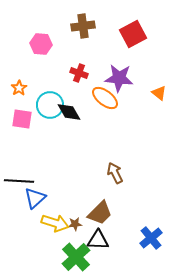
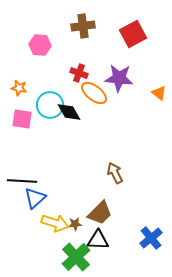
pink hexagon: moved 1 px left, 1 px down
orange star: rotated 28 degrees counterclockwise
orange ellipse: moved 11 px left, 5 px up
black line: moved 3 px right
